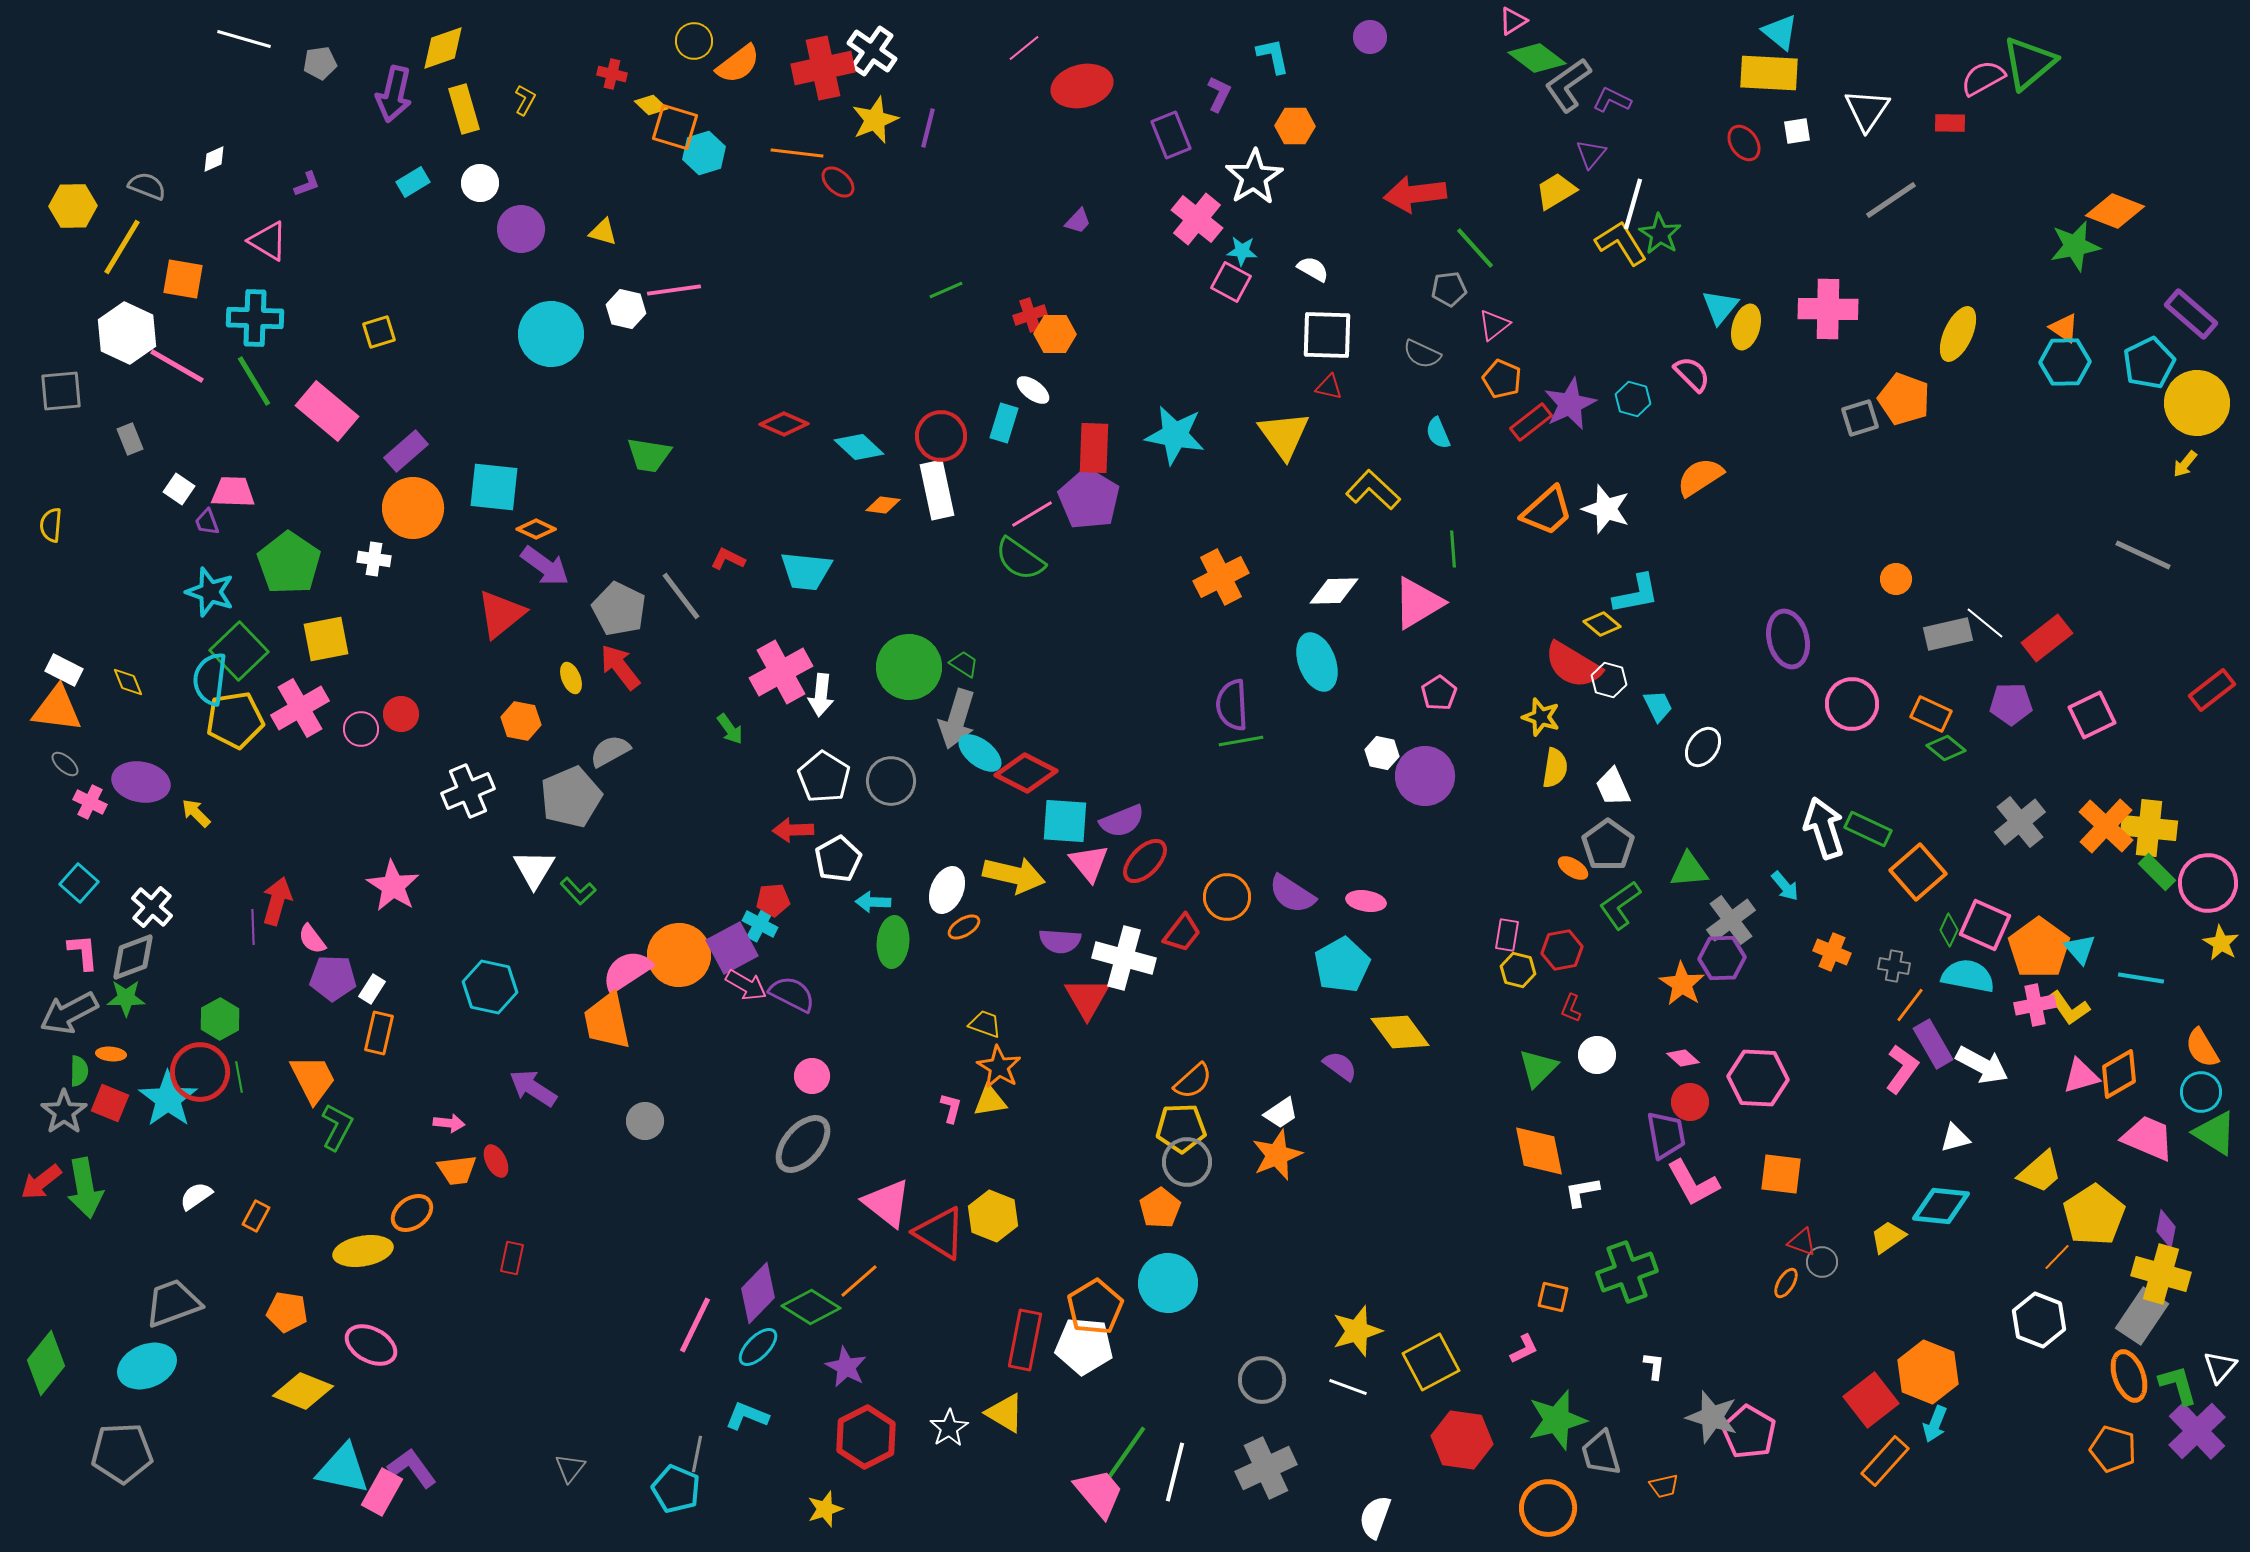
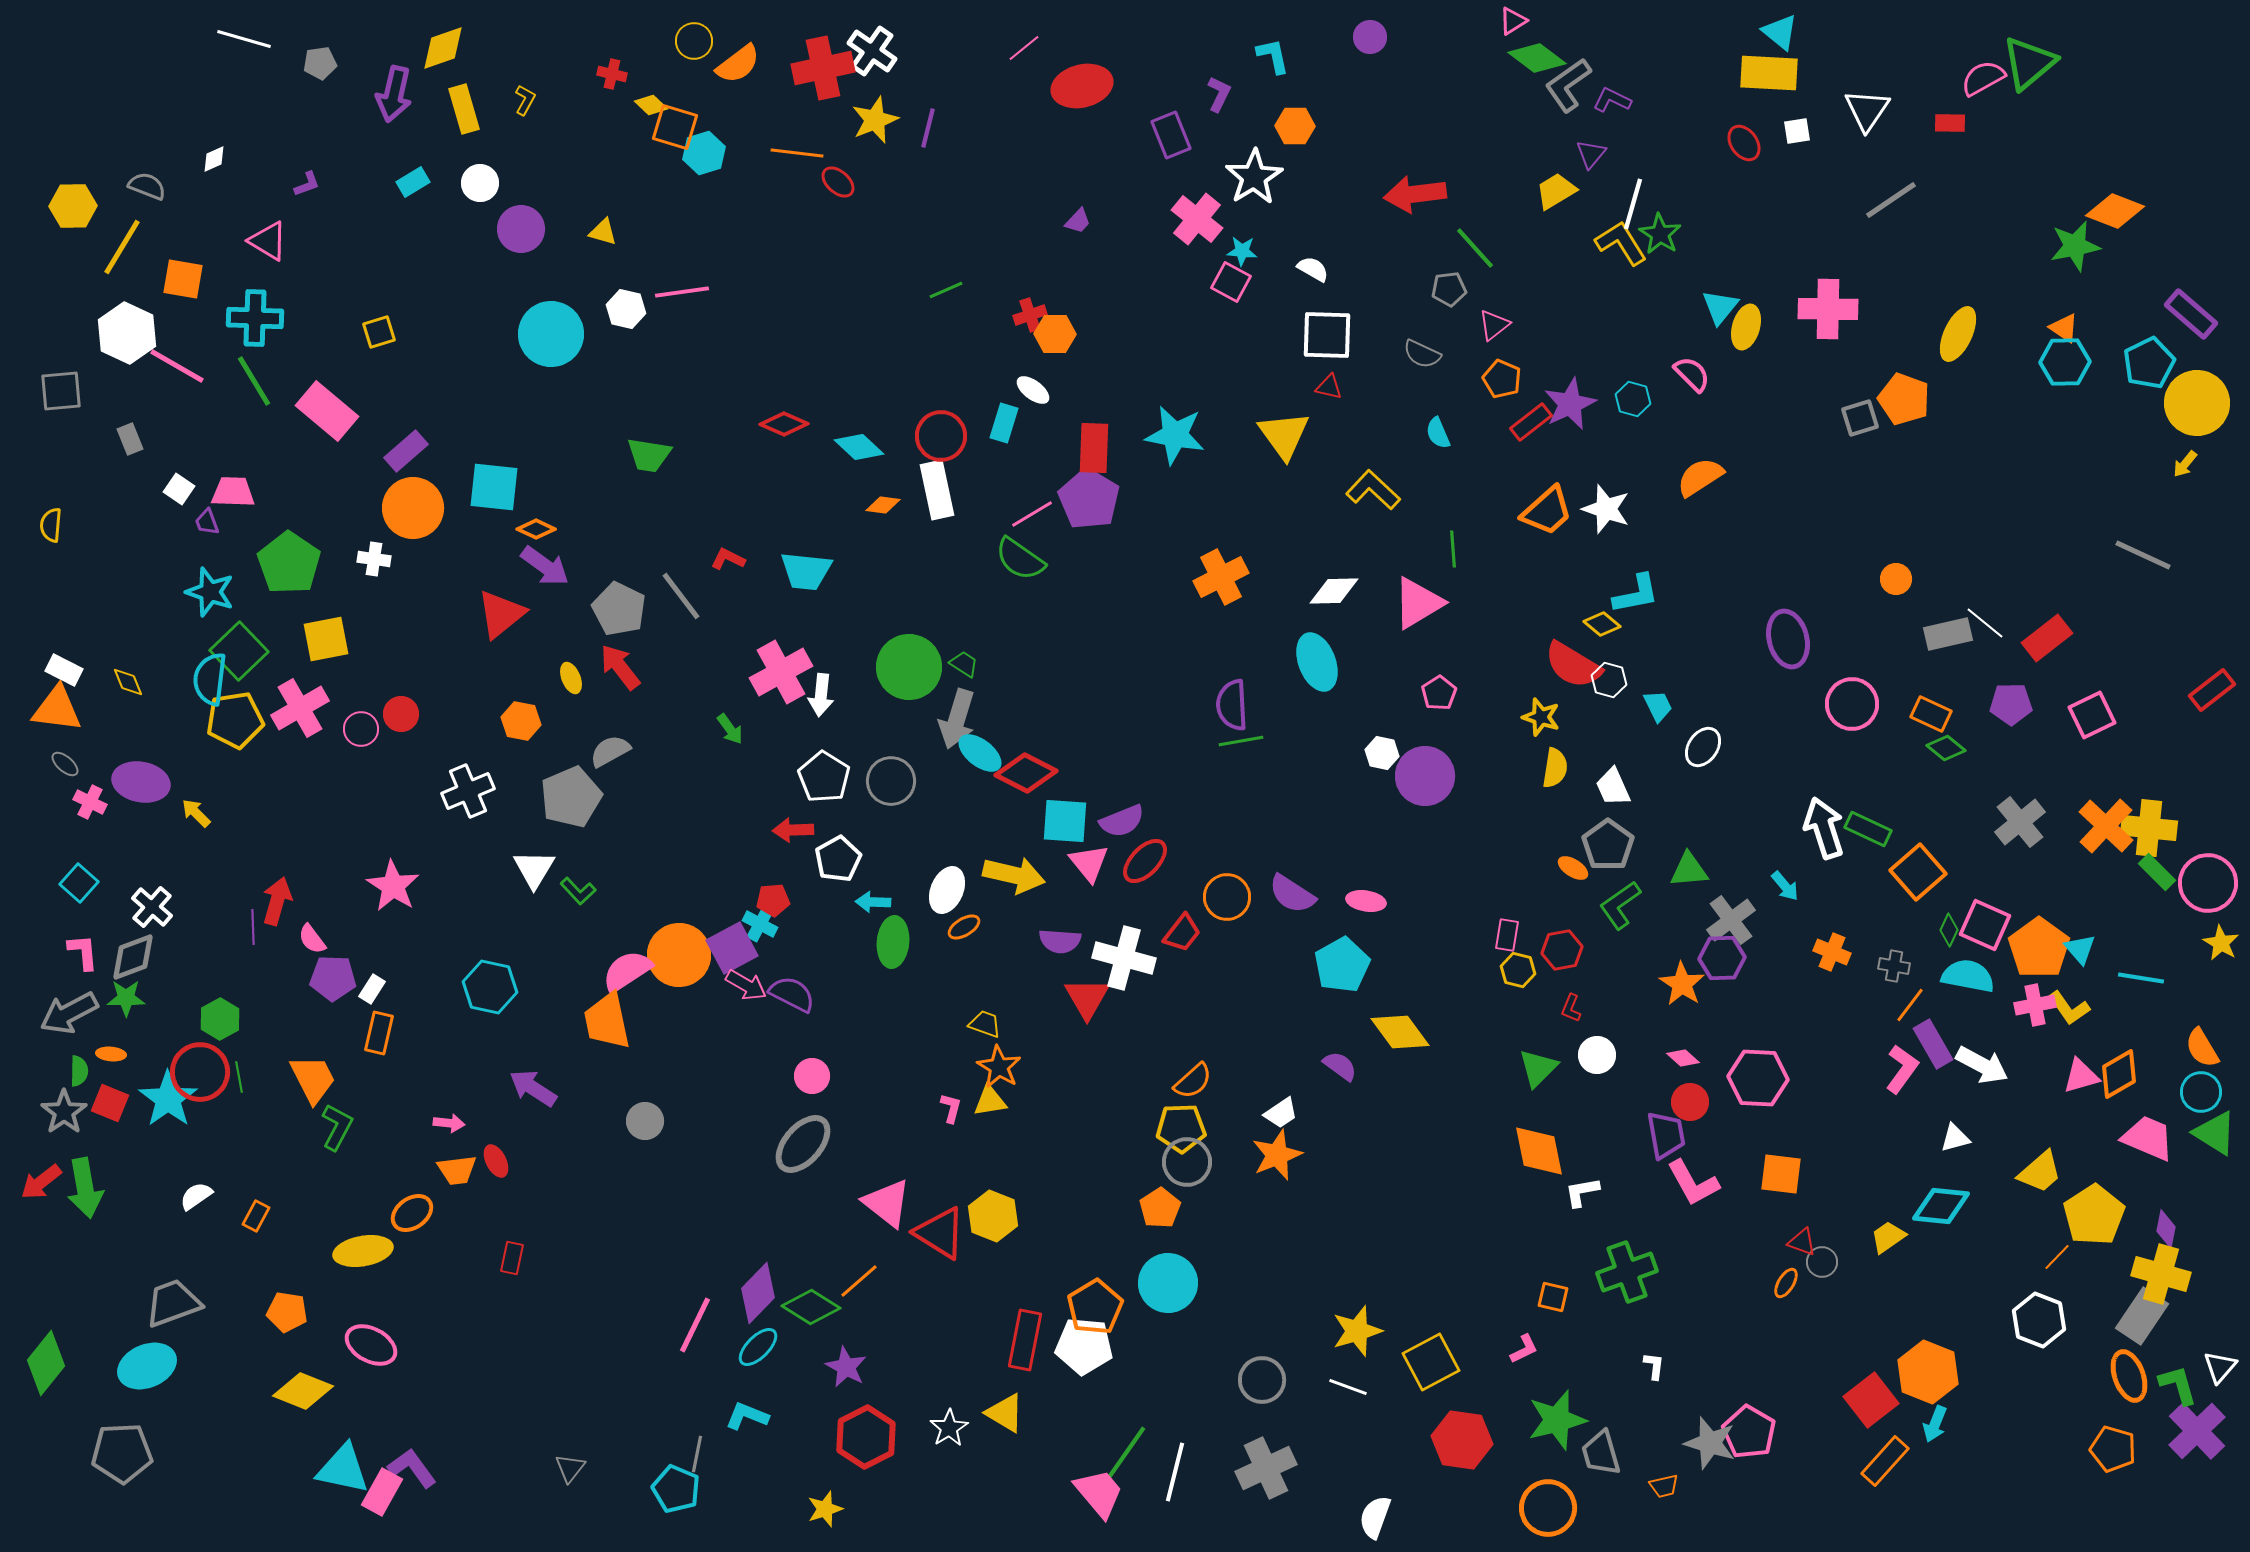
pink line at (674, 290): moved 8 px right, 2 px down
gray star at (1712, 1417): moved 2 px left, 26 px down
